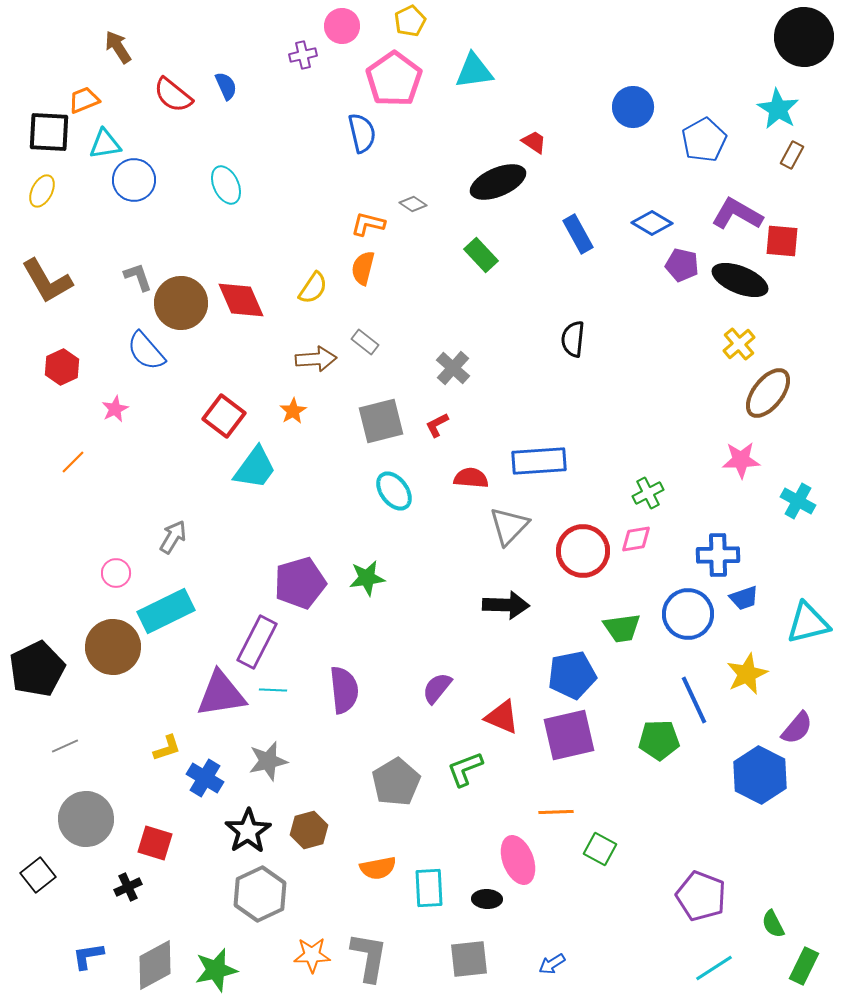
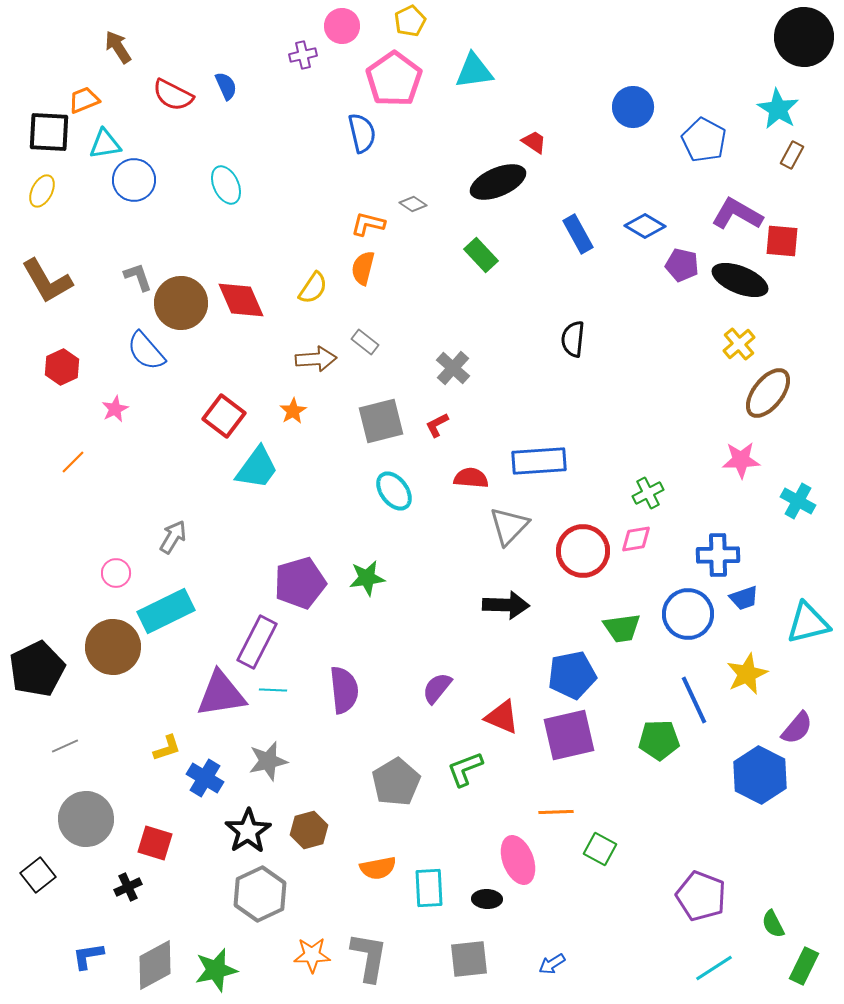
red semicircle at (173, 95): rotated 12 degrees counterclockwise
blue pentagon at (704, 140): rotated 15 degrees counterclockwise
blue diamond at (652, 223): moved 7 px left, 3 px down
cyan trapezoid at (255, 468): moved 2 px right
